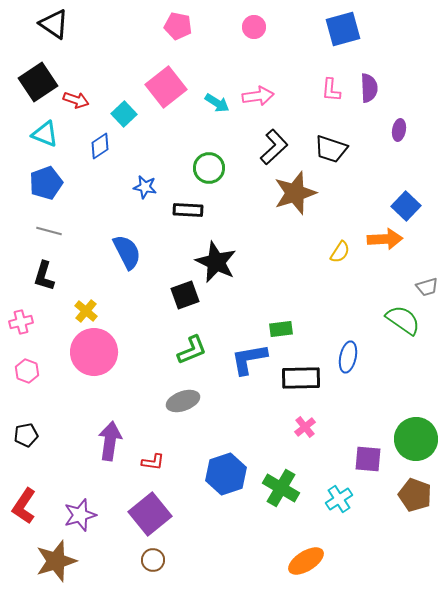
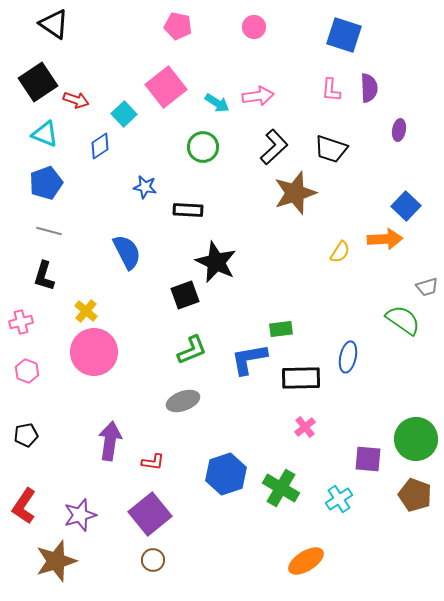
blue square at (343, 29): moved 1 px right, 6 px down; rotated 33 degrees clockwise
green circle at (209, 168): moved 6 px left, 21 px up
